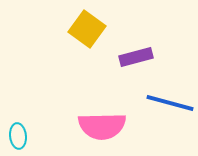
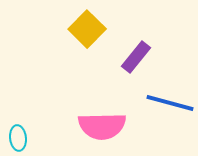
yellow square: rotated 9 degrees clockwise
purple rectangle: rotated 36 degrees counterclockwise
cyan ellipse: moved 2 px down
